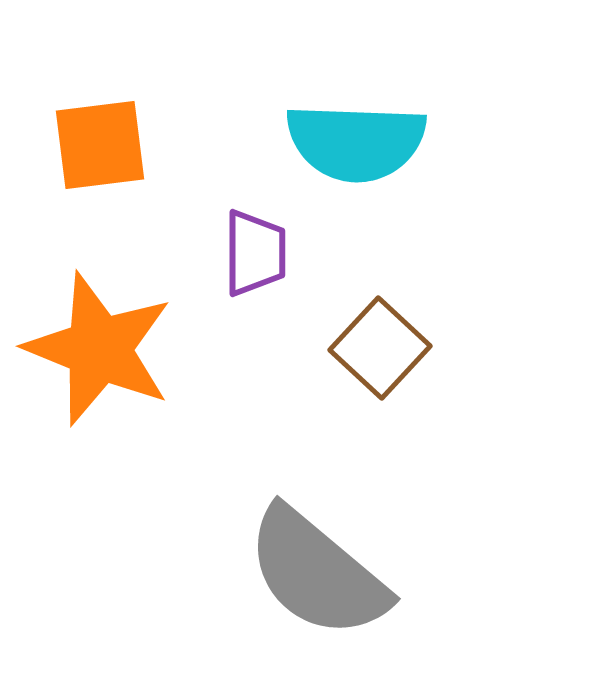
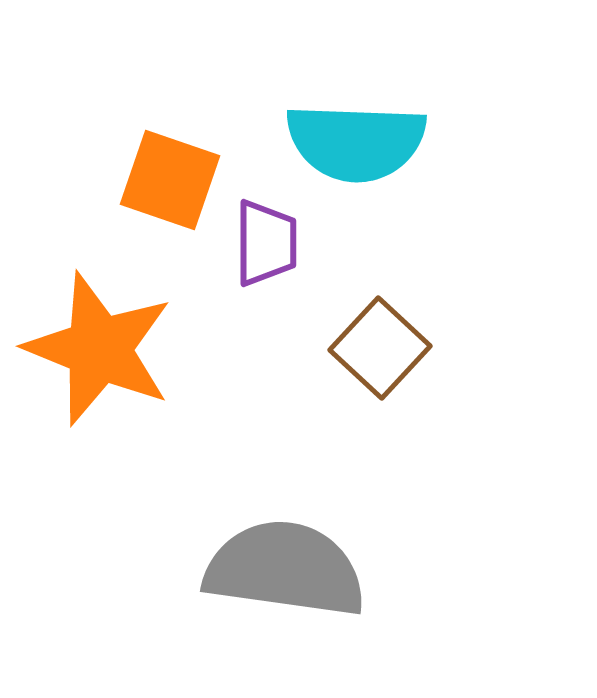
orange square: moved 70 px right, 35 px down; rotated 26 degrees clockwise
purple trapezoid: moved 11 px right, 10 px up
gray semicircle: moved 32 px left, 4 px up; rotated 148 degrees clockwise
